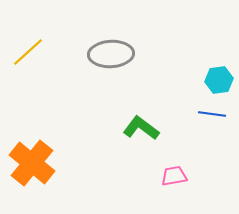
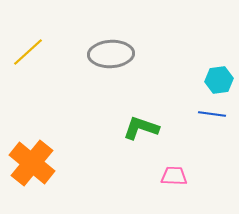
green L-shape: rotated 18 degrees counterclockwise
pink trapezoid: rotated 12 degrees clockwise
